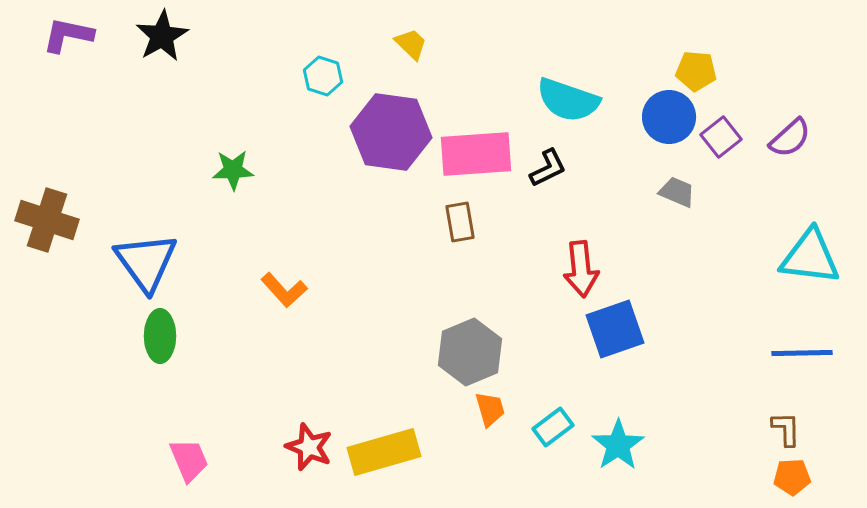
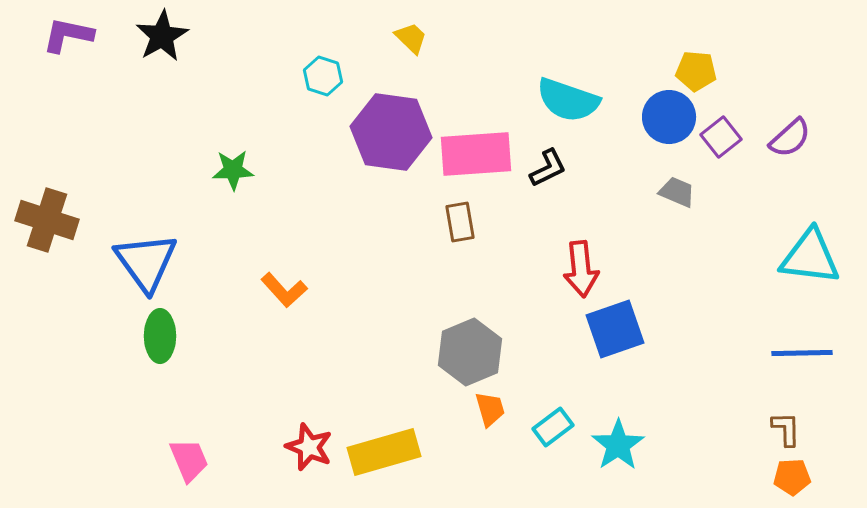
yellow trapezoid: moved 6 px up
